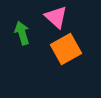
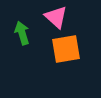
orange square: rotated 20 degrees clockwise
